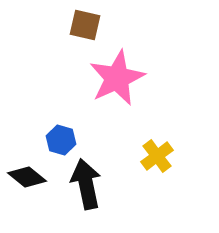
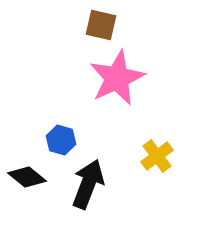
brown square: moved 16 px right
black arrow: moved 2 px right; rotated 33 degrees clockwise
